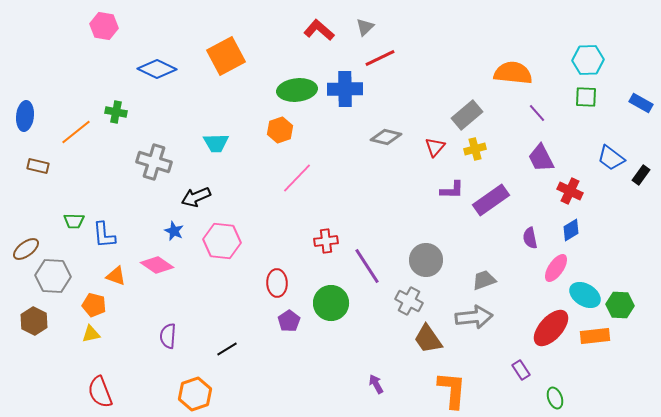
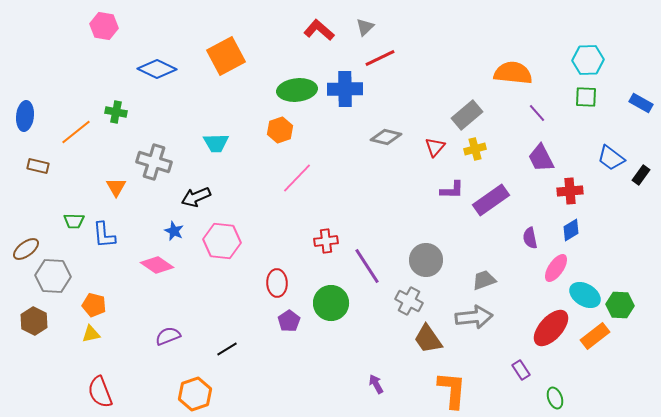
red cross at (570, 191): rotated 30 degrees counterclockwise
orange triangle at (116, 276): moved 89 px up; rotated 40 degrees clockwise
purple semicircle at (168, 336): rotated 65 degrees clockwise
orange rectangle at (595, 336): rotated 32 degrees counterclockwise
